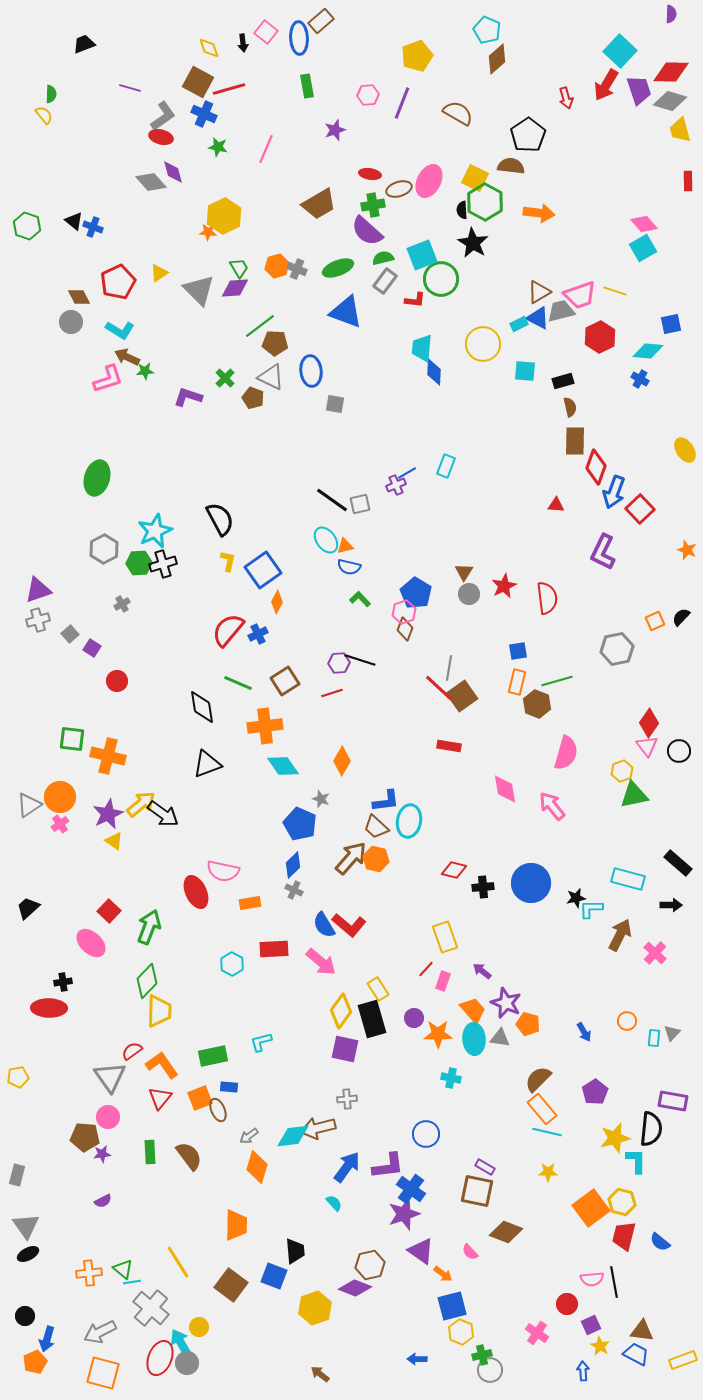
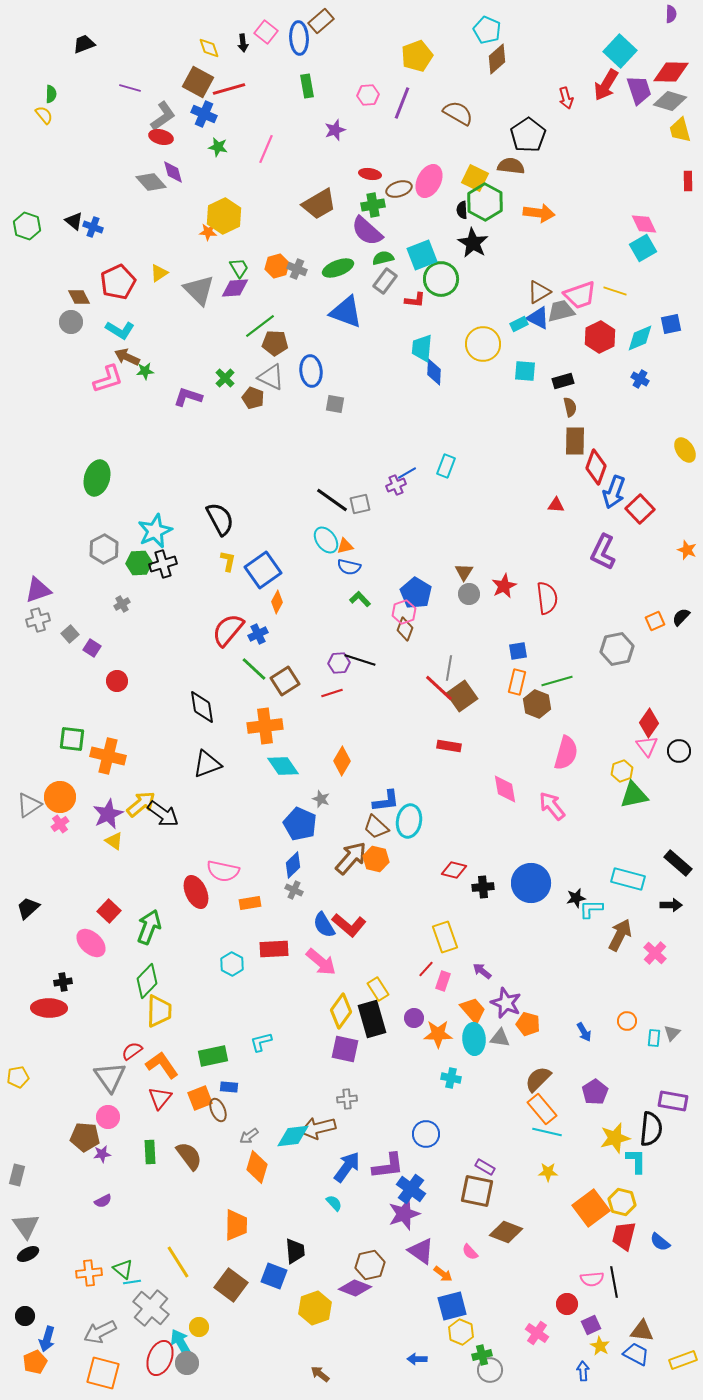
pink diamond at (644, 224): rotated 16 degrees clockwise
cyan diamond at (648, 351): moved 8 px left, 13 px up; rotated 28 degrees counterclockwise
green line at (238, 683): moved 16 px right, 14 px up; rotated 20 degrees clockwise
